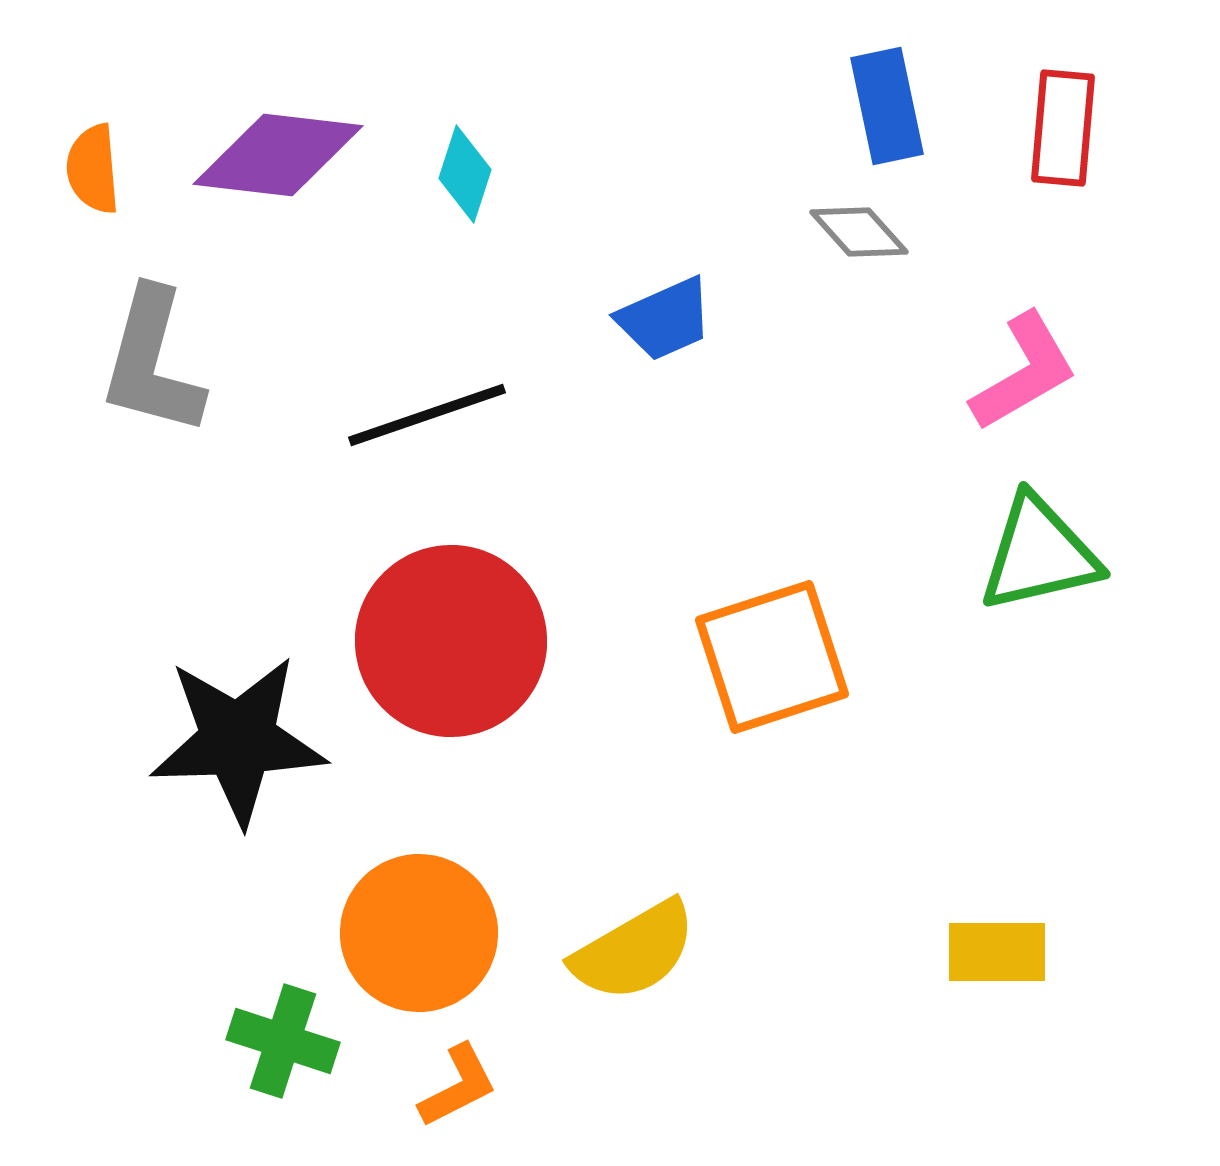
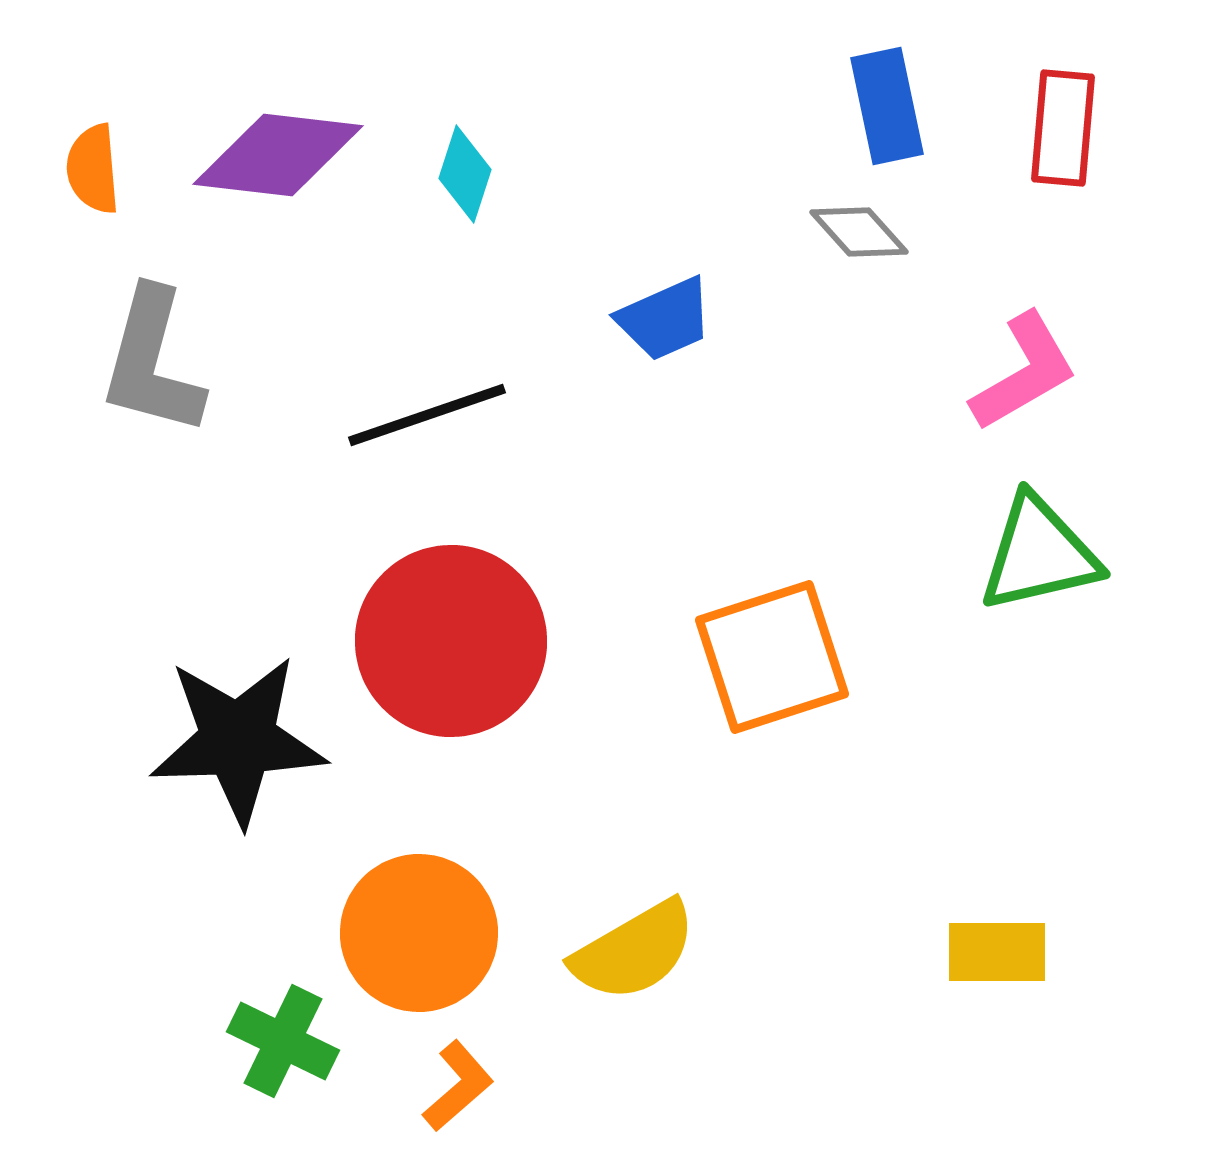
green cross: rotated 8 degrees clockwise
orange L-shape: rotated 14 degrees counterclockwise
